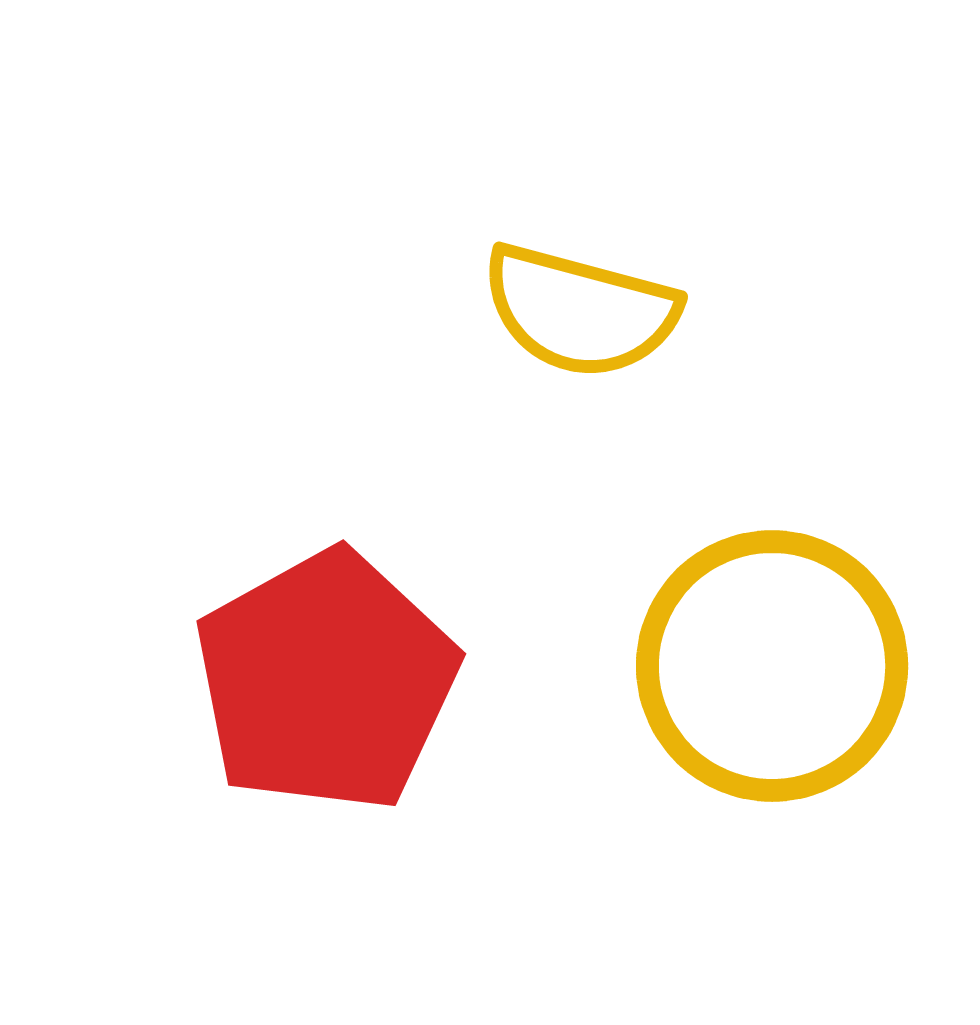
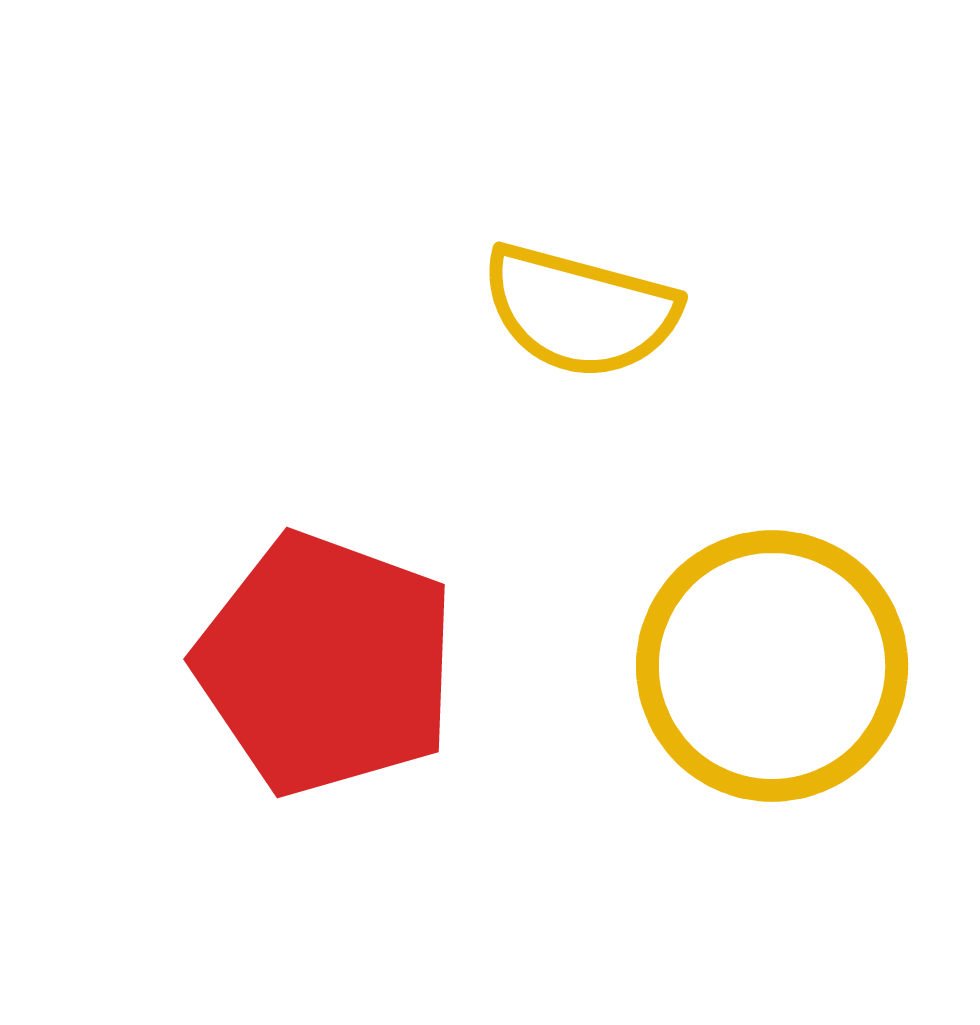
red pentagon: moved 17 px up; rotated 23 degrees counterclockwise
